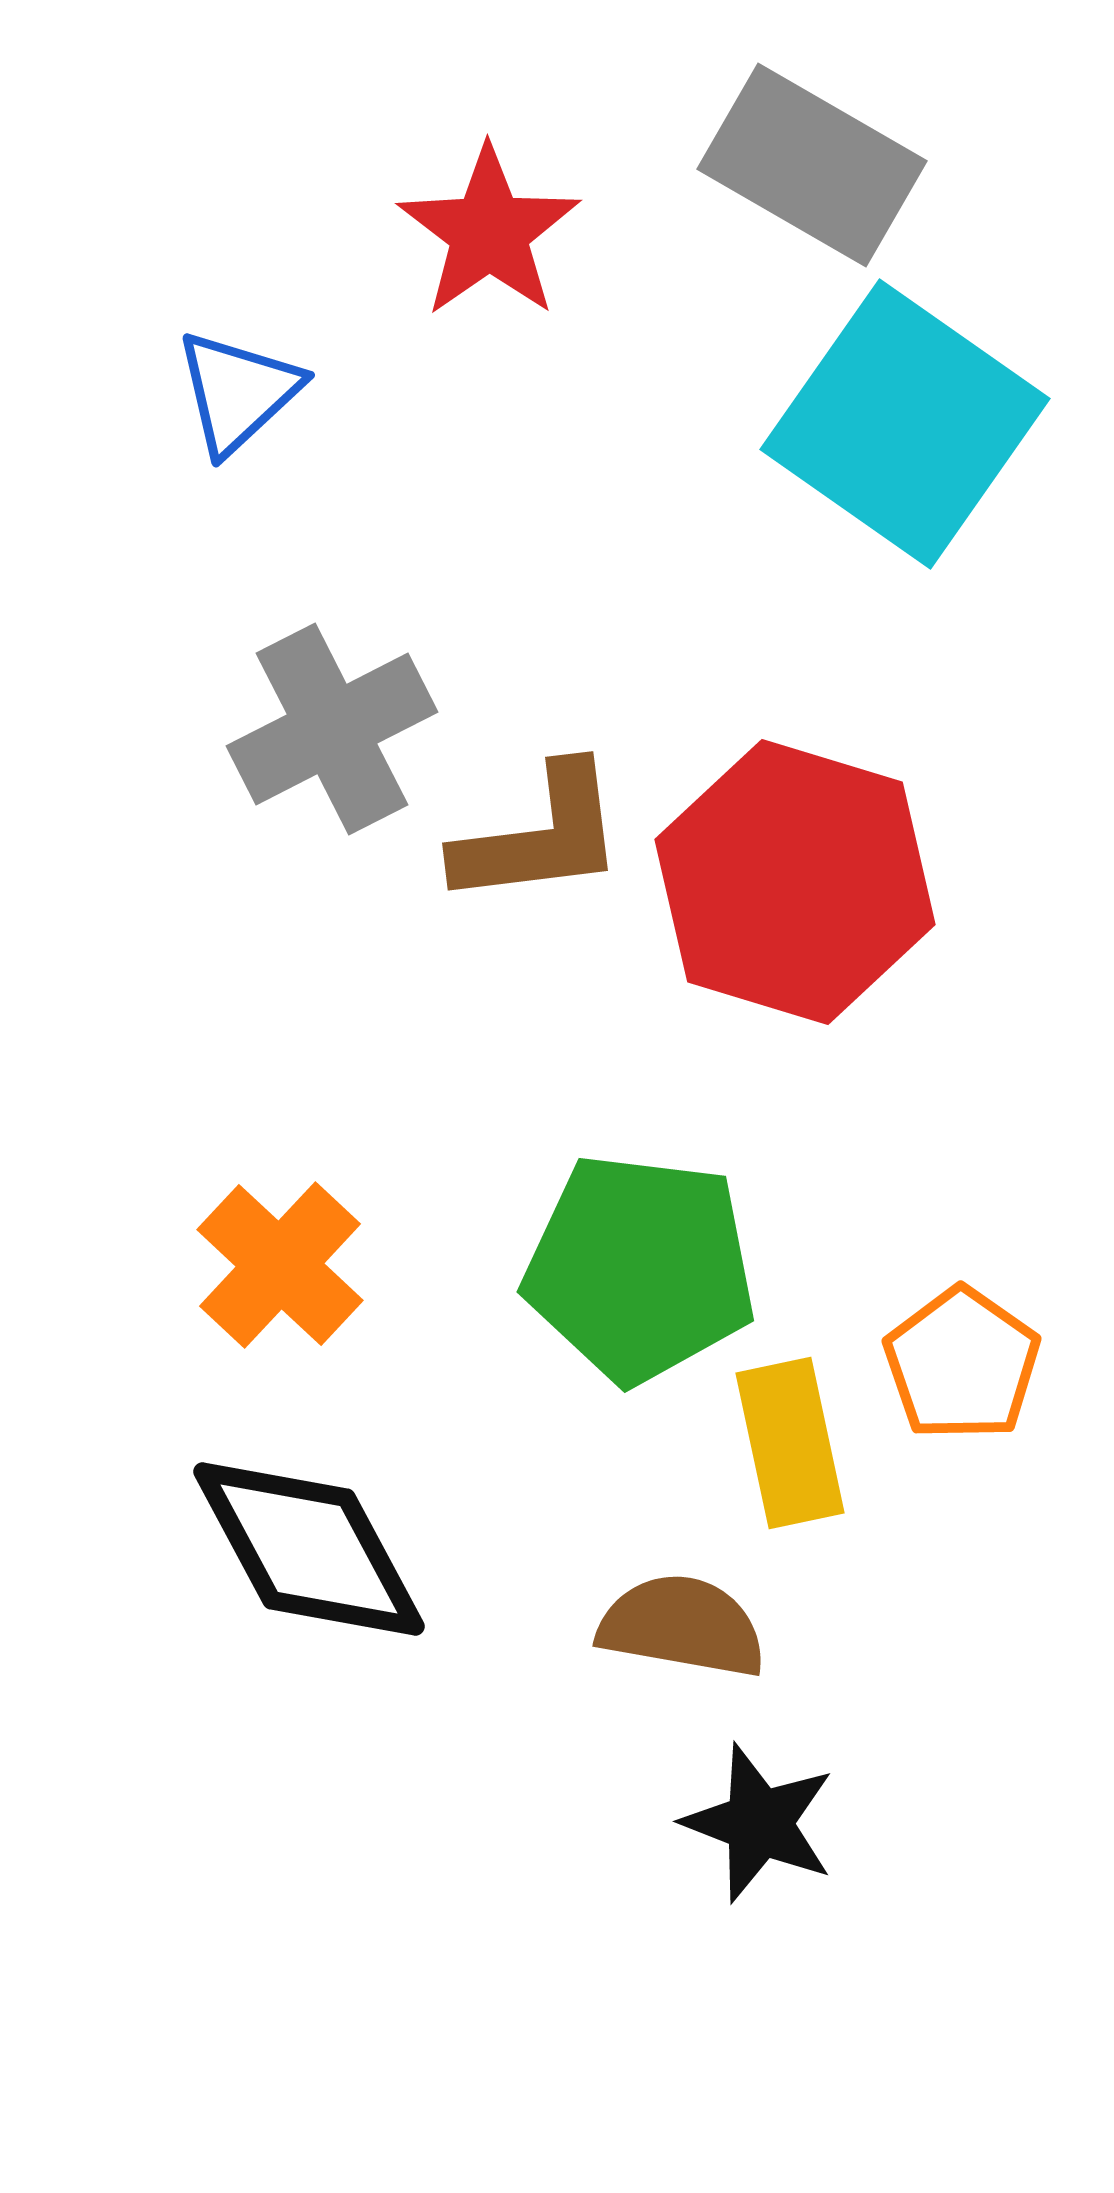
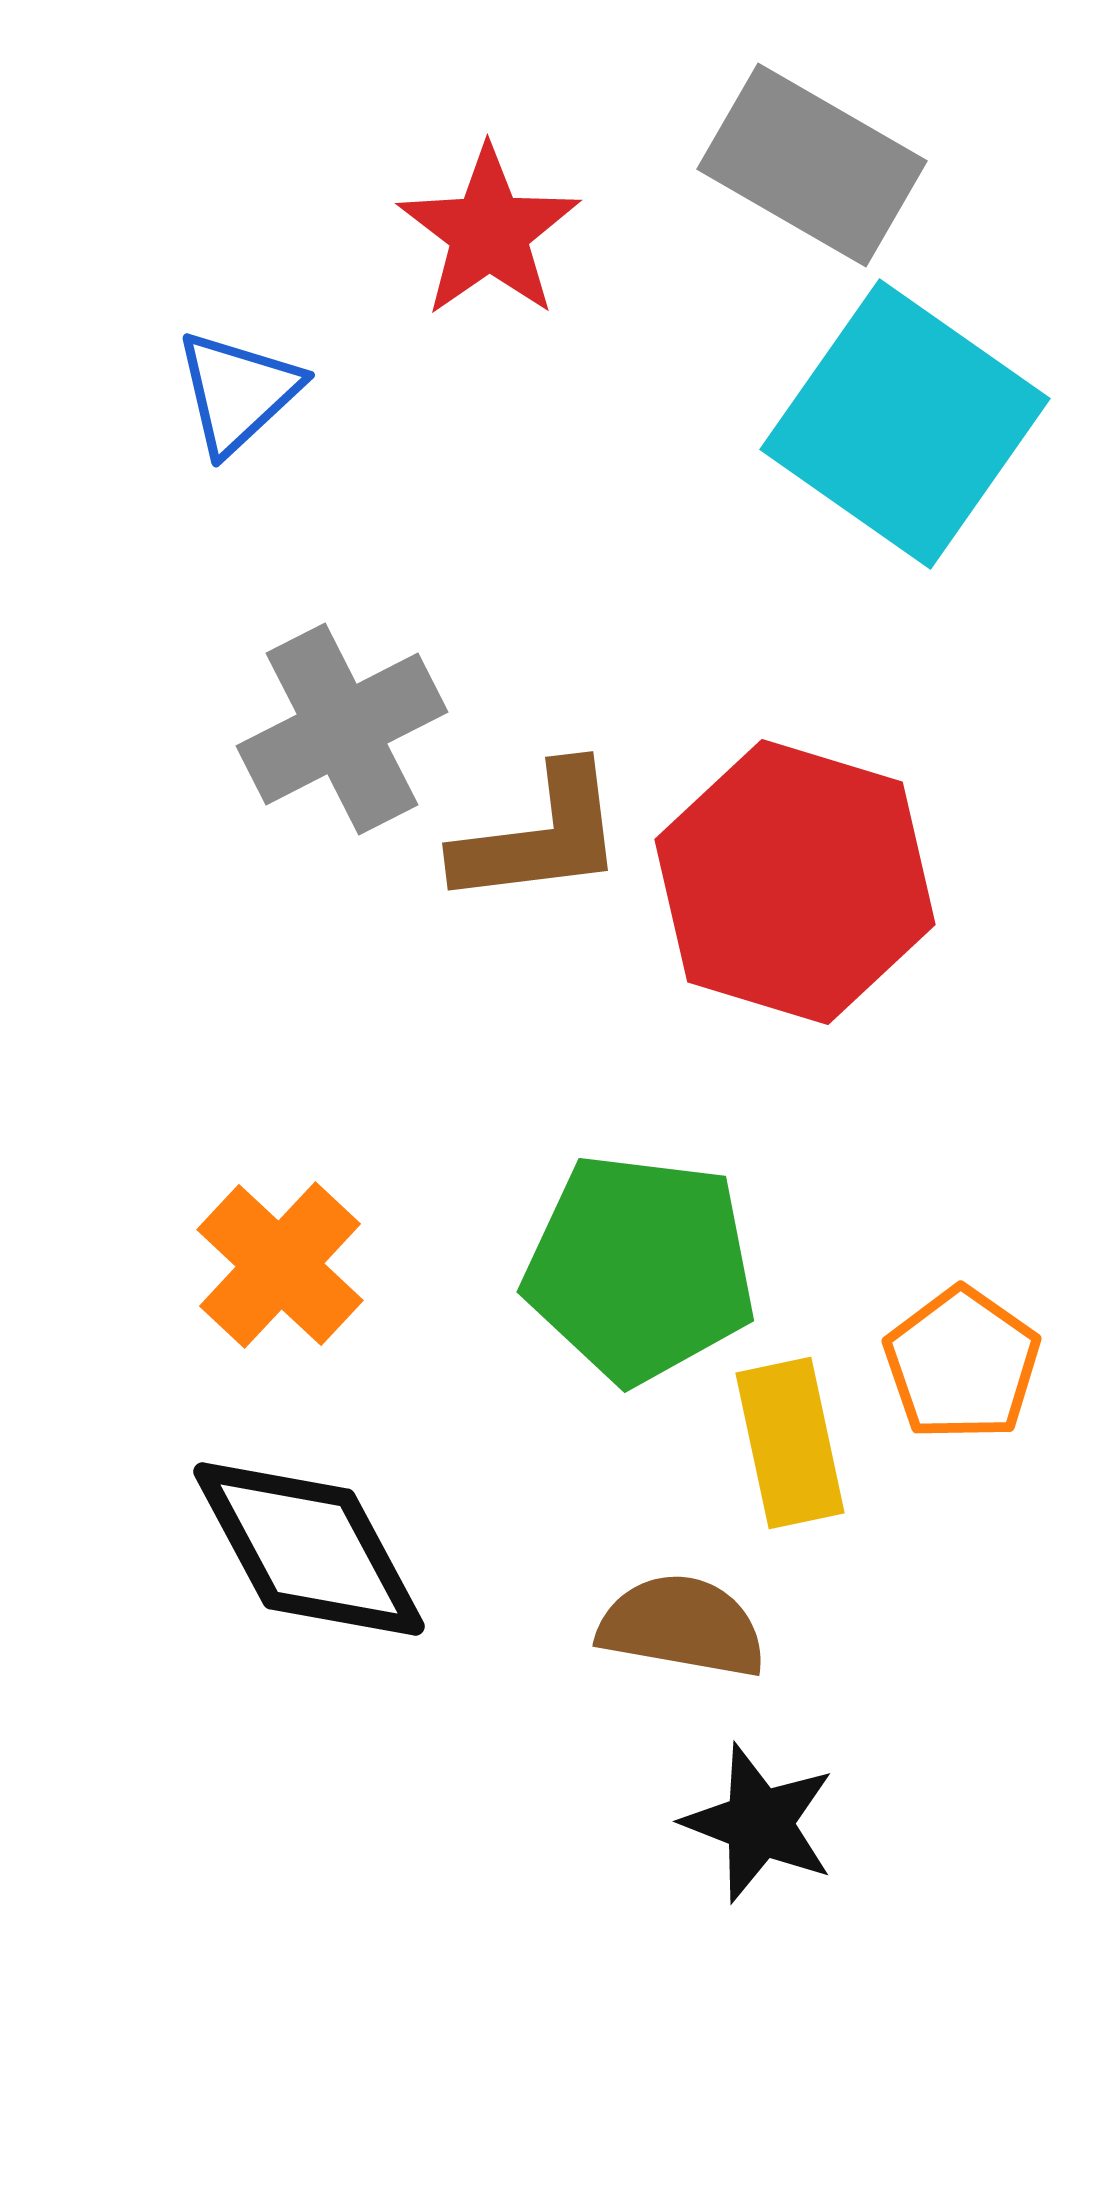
gray cross: moved 10 px right
